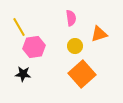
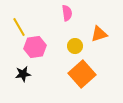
pink semicircle: moved 4 px left, 5 px up
pink hexagon: moved 1 px right
black star: rotated 14 degrees counterclockwise
